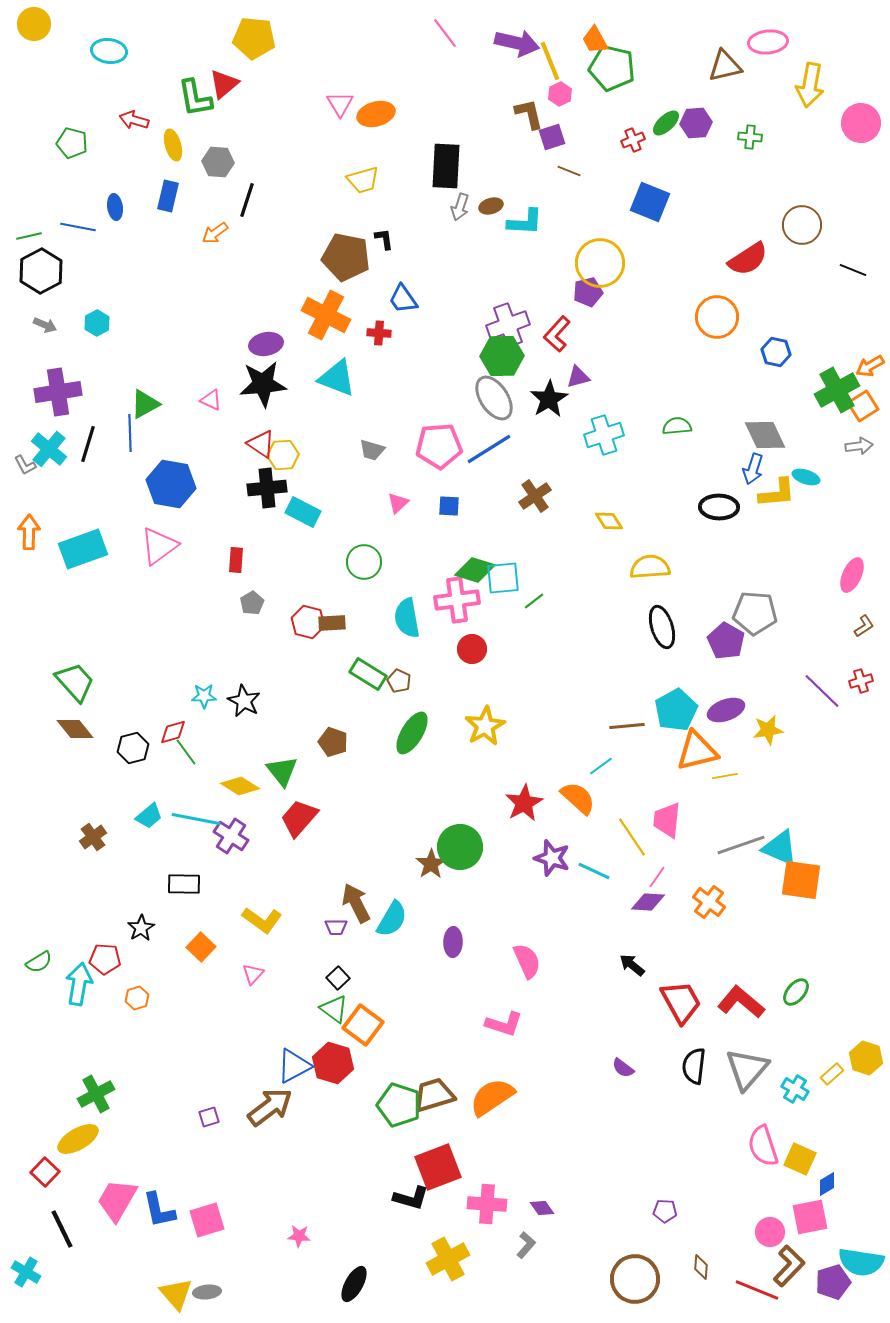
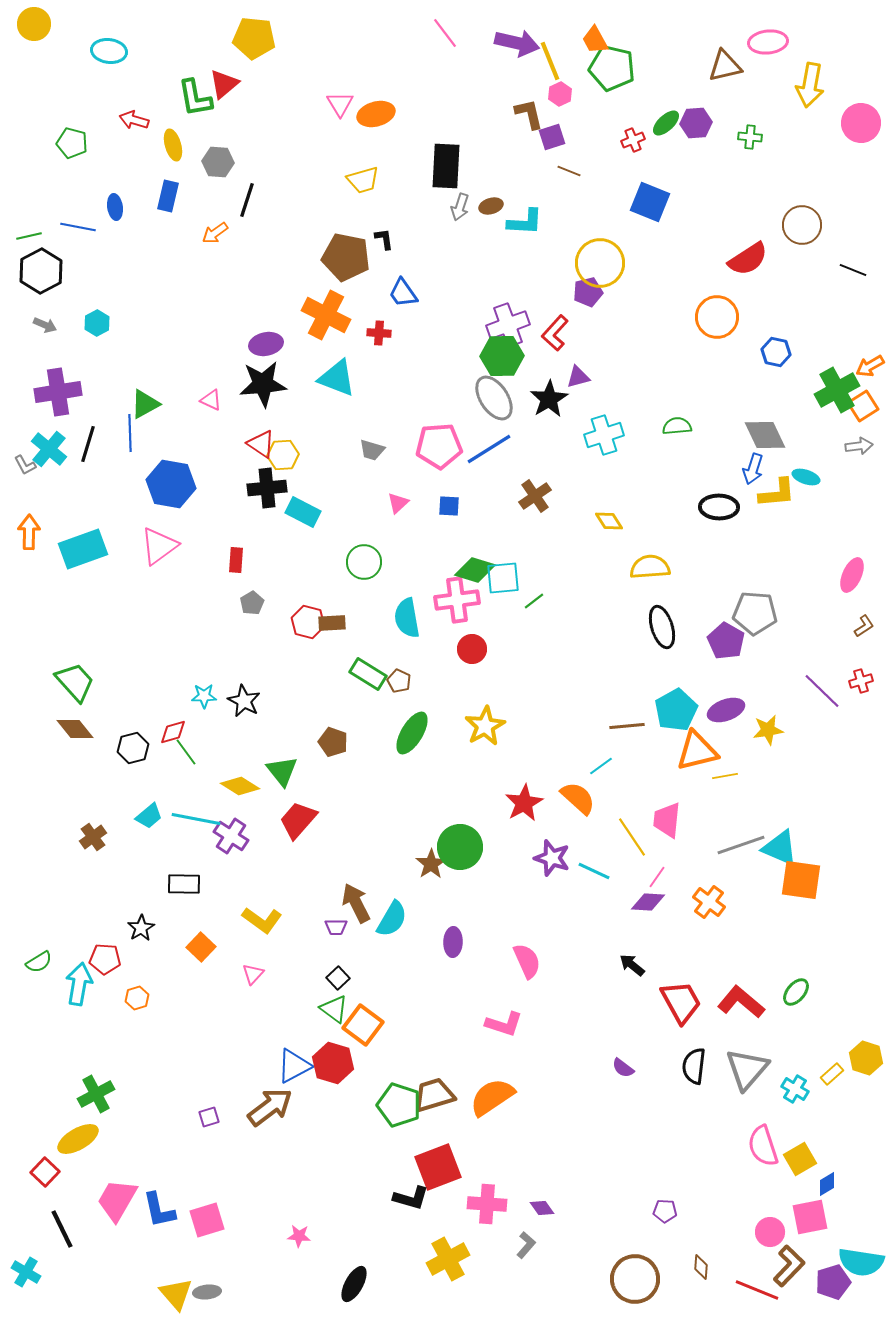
blue trapezoid at (403, 299): moved 6 px up
red L-shape at (557, 334): moved 2 px left, 1 px up
red trapezoid at (299, 818): moved 1 px left, 2 px down
yellow square at (800, 1159): rotated 36 degrees clockwise
